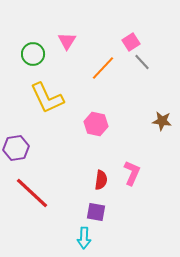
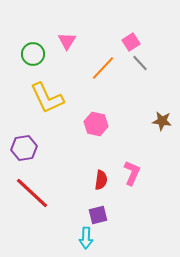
gray line: moved 2 px left, 1 px down
purple hexagon: moved 8 px right
purple square: moved 2 px right, 3 px down; rotated 24 degrees counterclockwise
cyan arrow: moved 2 px right
